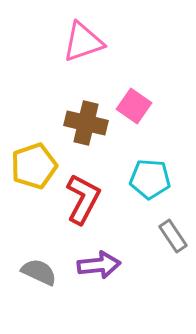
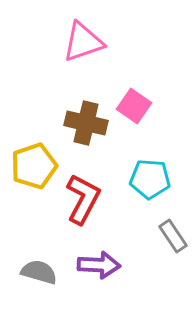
purple arrow: rotated 9 degrees clockwise
gray semicircle: rotated 9 degrees counterclockwise
